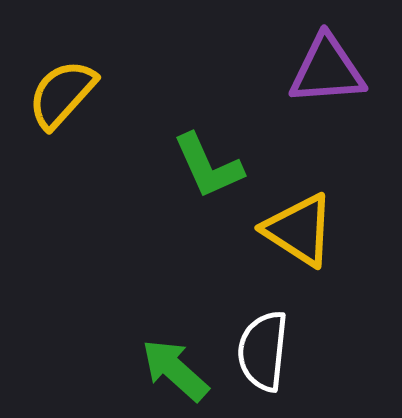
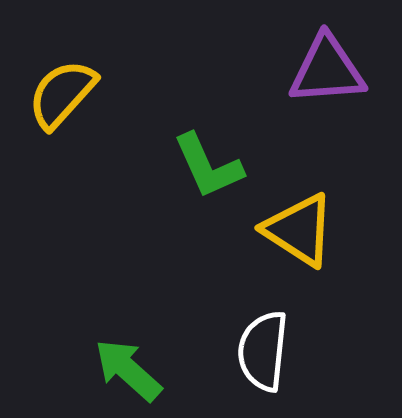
green arrow: moved 47 px left
